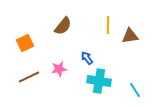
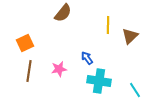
brown semicircle: moved 13 px up
brown triangle: rotated 36 degrees counterclockwise
brown line: moved 6 px up; rotated 55 degrees counterclockwise
